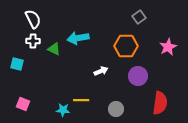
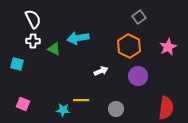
orange hexagon: moved 3 px right; rotated 25 degrees clockwise
red semicircle: moved 6 px right, 5 px down
